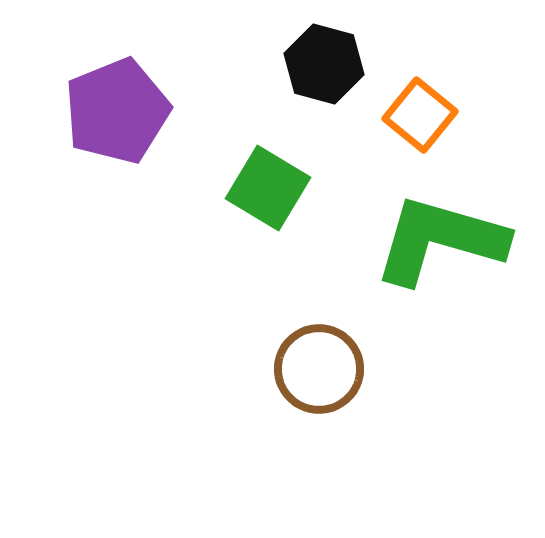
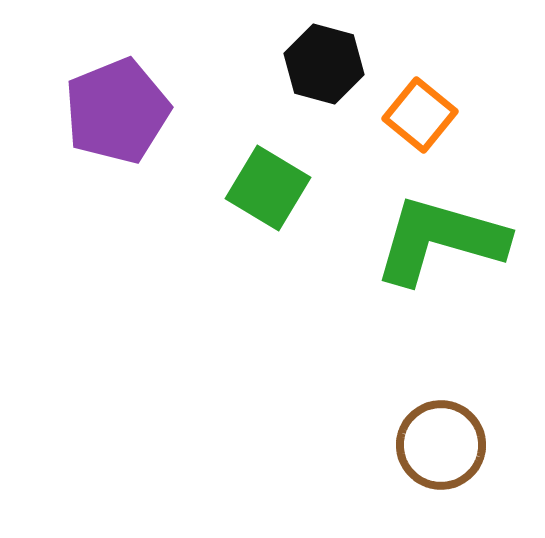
brown circle: moved 122 px right, 76 px down
